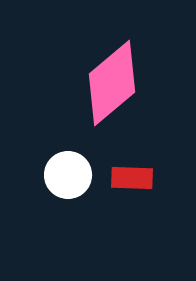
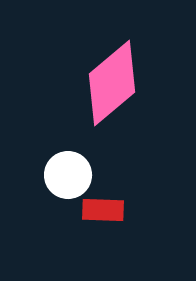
red rectangle: moved 29 px left, 32 px down
